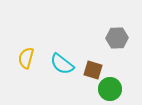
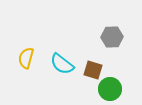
gray hexagon: moved 5 px left, 1 px up
